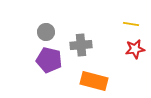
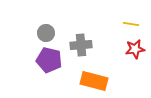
gray circle: moved 1 px down
